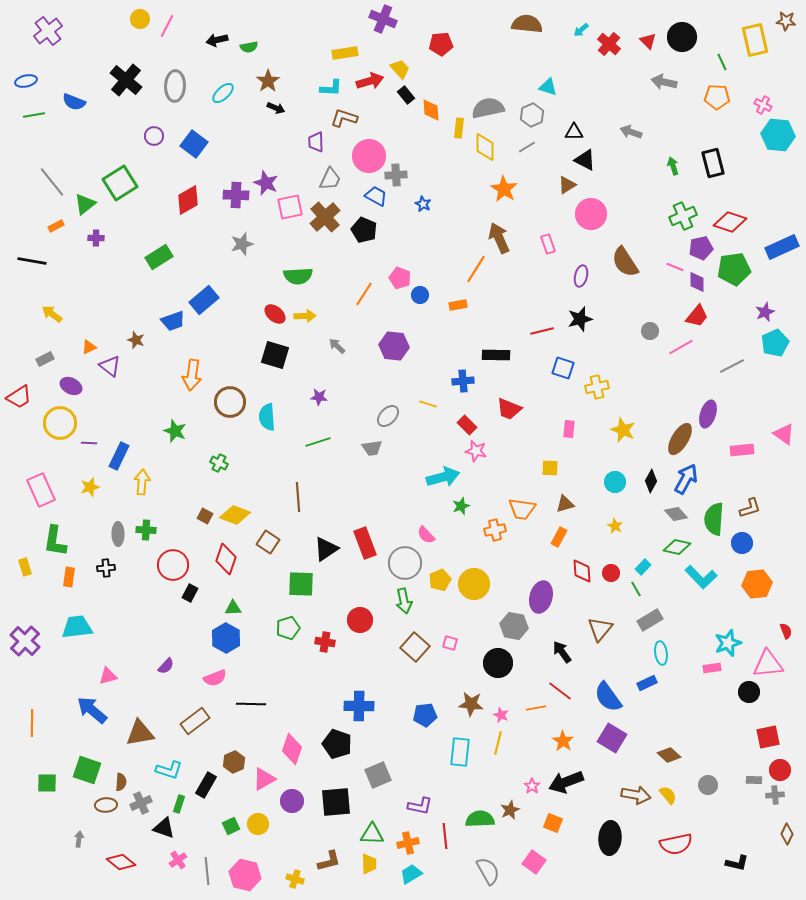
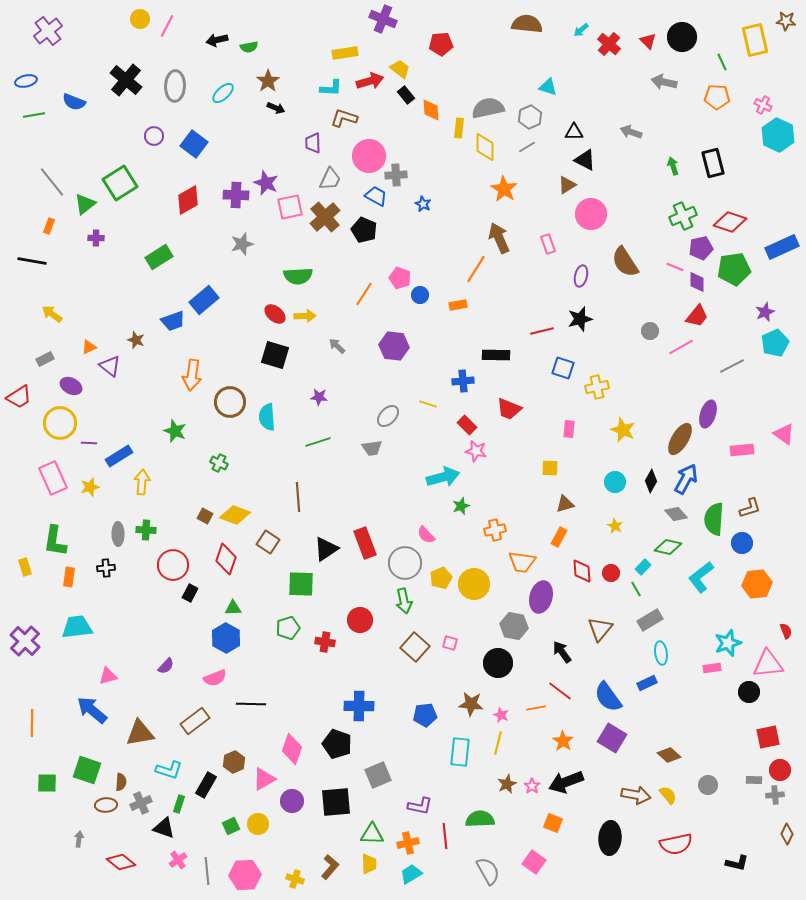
yellow trapezoid at (400, 69): rotated 10 degrees counterclockwise
gray hexagon at (532, 115): moved 2 px left, 2 px down
cyan hexagon at (778, 135): rotated 20 degrees clockwise
purple trapezoid at (316, 142): moved 3 px left, 1 px down
orange rectangle at (56, 226): moved 7 px left; rotated 42 degrees counterclockwise
blue rectangle at (119, 456): rotated 32 degrees clockwise
pink rectangle at (41, 490): moved 12 px right, 12 px up
orange trapezoid at (522, 509): moved 53 px down
green diamond at (677, 547): moved 9 px left
cyan L-shape at (701, 577): rotated 96 degrees clockwise
yellow pentagon at (440, 580): moved 1 px right, 2 px up
brown star at (510, 810): moved 3 px left, 26 px up
brown L-shape at (329, 861): moved 1 px right, 6 px down; rotated 35 degrees counterclockwise
pink hexagon at (245, 875): rotated 16 degrees counterclockwise
